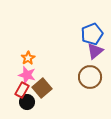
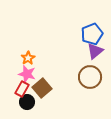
pink star: moved 1 px up
red rectangle: moved 1 px up
